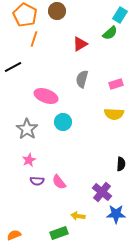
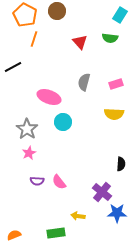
green semicircle: moved 5 px down; rotated 49 degrees clockwise
red triangle: moved 2 px up; rotated 42 degrees counterclockwise
gray semicircle: moved 2 px right, 3 px down
pink ellipse: moved 3 px right, 1 px down
pink star: moved 7 px up
blue star: moved 1 px right, 1 px up
green rectangle: moved 3 px left; rotated 12 degrees clockwise
